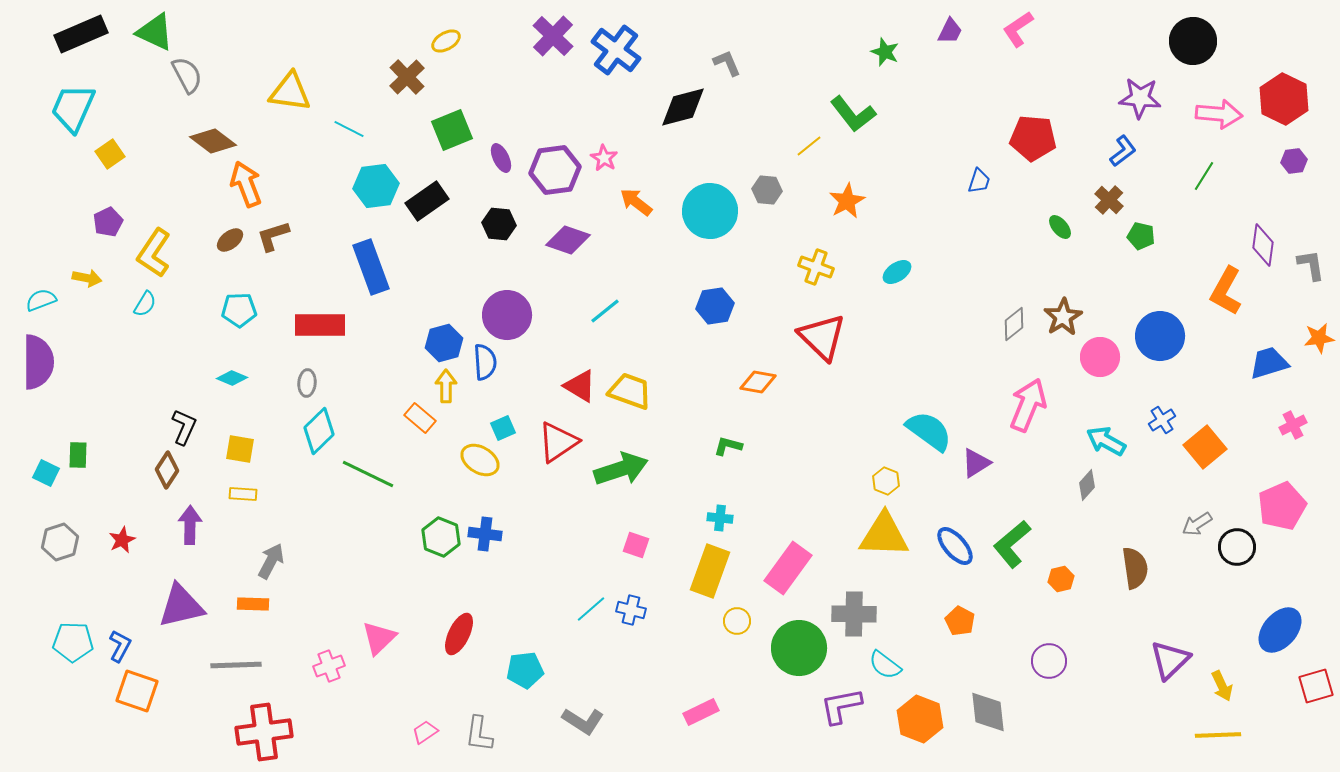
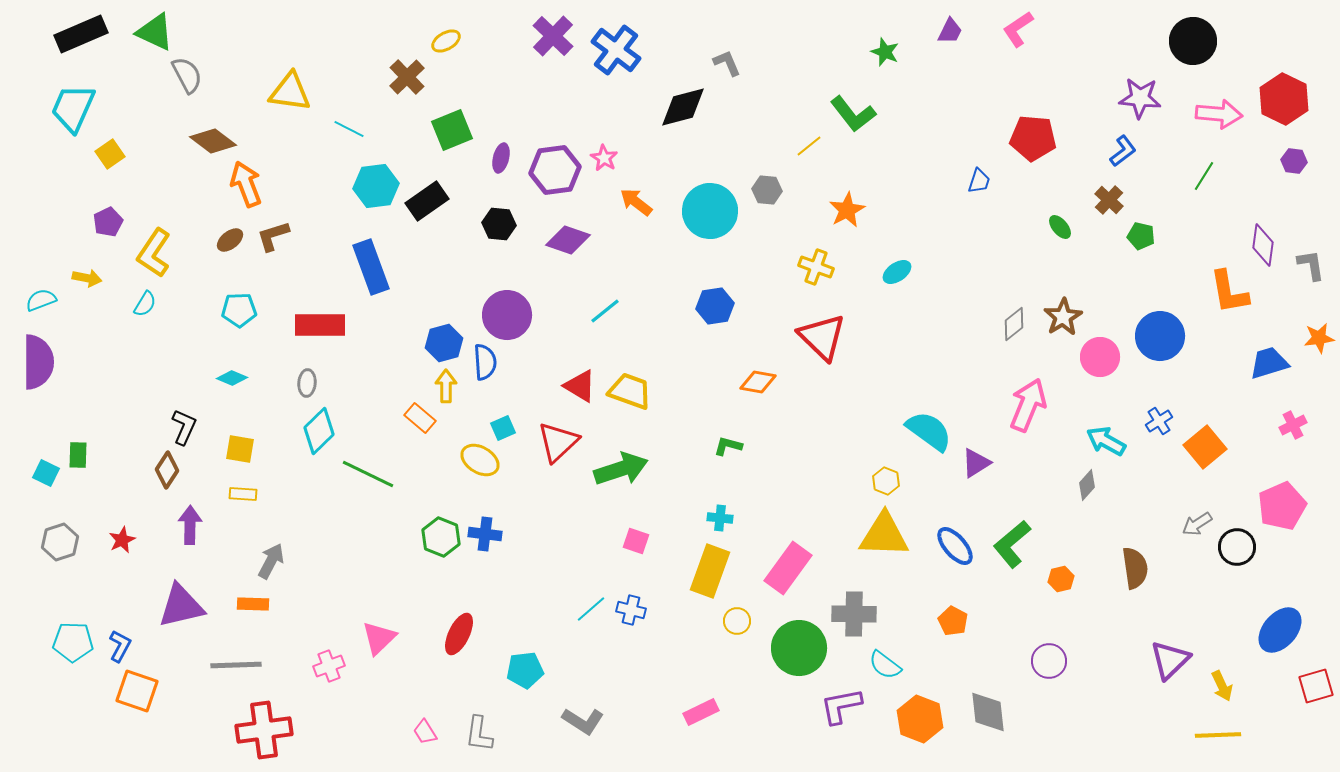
purple ellipse at (501, 158): rotated 40 degrees clockwise
purple hexagon at (1294, 161): rotated 15 degrees clockwise
orange star at (847, 201): moved 9 px down
orange L-shape at (1226, 291): moved 3 px right, 1 px down; rotated 39 degrees counterclockwise
blue cross at (1162, 420): moved 3 px left, 1 px down
red triangle at (558, 442): rotated 9 degrees counterclockwise
pink square at (636, 545): moved 4 px up
orange pentagon at (960, 621): moved 7 px left
red cross at (264, 732): moved 2 px up
pink trapezoid at (425, 732): rotated 88 degrees counterclockwise
